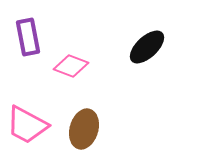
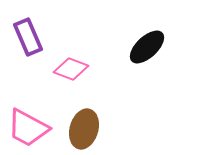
purple rectangle: rotated 12 degrees counterclockwise
pink diamond: moved 3 px down
pink trapezoid: moved 1 px right, 3 px down
